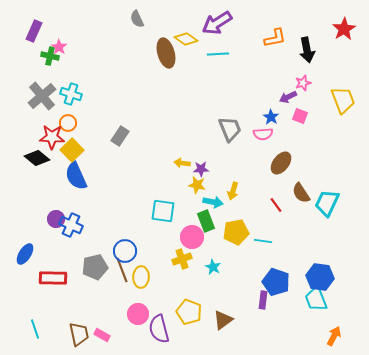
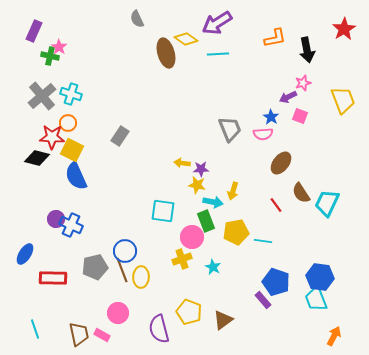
yellow square at (72, 150): rotated 20 degrees counterclockwise
black diamond at (37, 158): rotated 25 degrees counterclockwise
purple rectangle at (263, 300): rotated 48 degrees counterclockwise
pink circle at (138, 314): moved 20 px left, 1 px up
